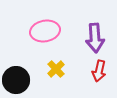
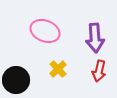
pink ellipse: rotated 32 degrees clockwise
yellow cross: moved 2 px right
